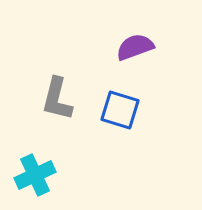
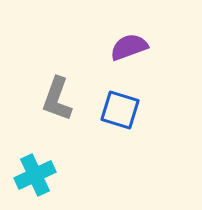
purple semicircle: moved 6 px left
gray L-shape: rotated 6 degrees clockwise
